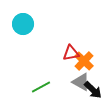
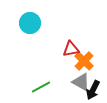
cyan circle: moved 7 px right, 1 px up
red triangle: moved 4 px up
black arrow: rotated 72 degrees clockwise
